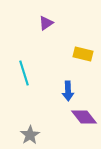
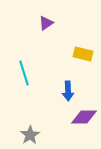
purple diamond: rotated 52 degrees counterclockwise
